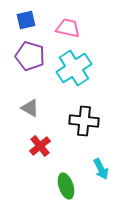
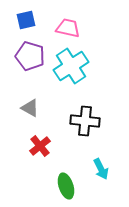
cyan cross: moved 3 px left, 2 px up
black cross: moved 1 px right
